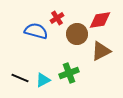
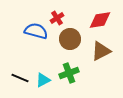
brown circle: moved 7 px left, 5 px down
